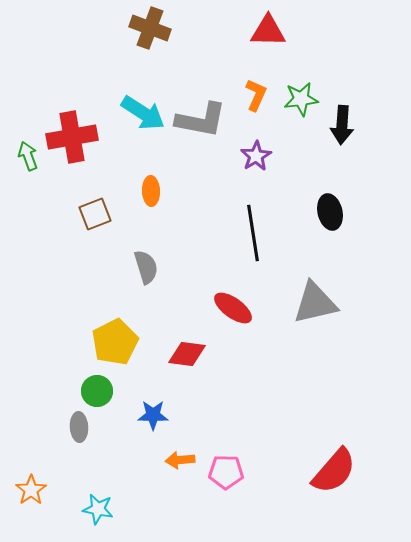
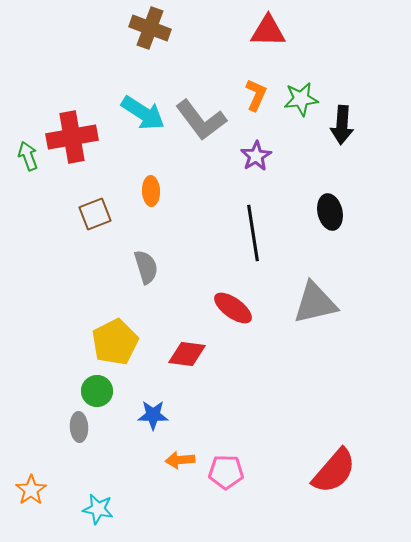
gray L-shape: rotated 42 degrees clockwise
